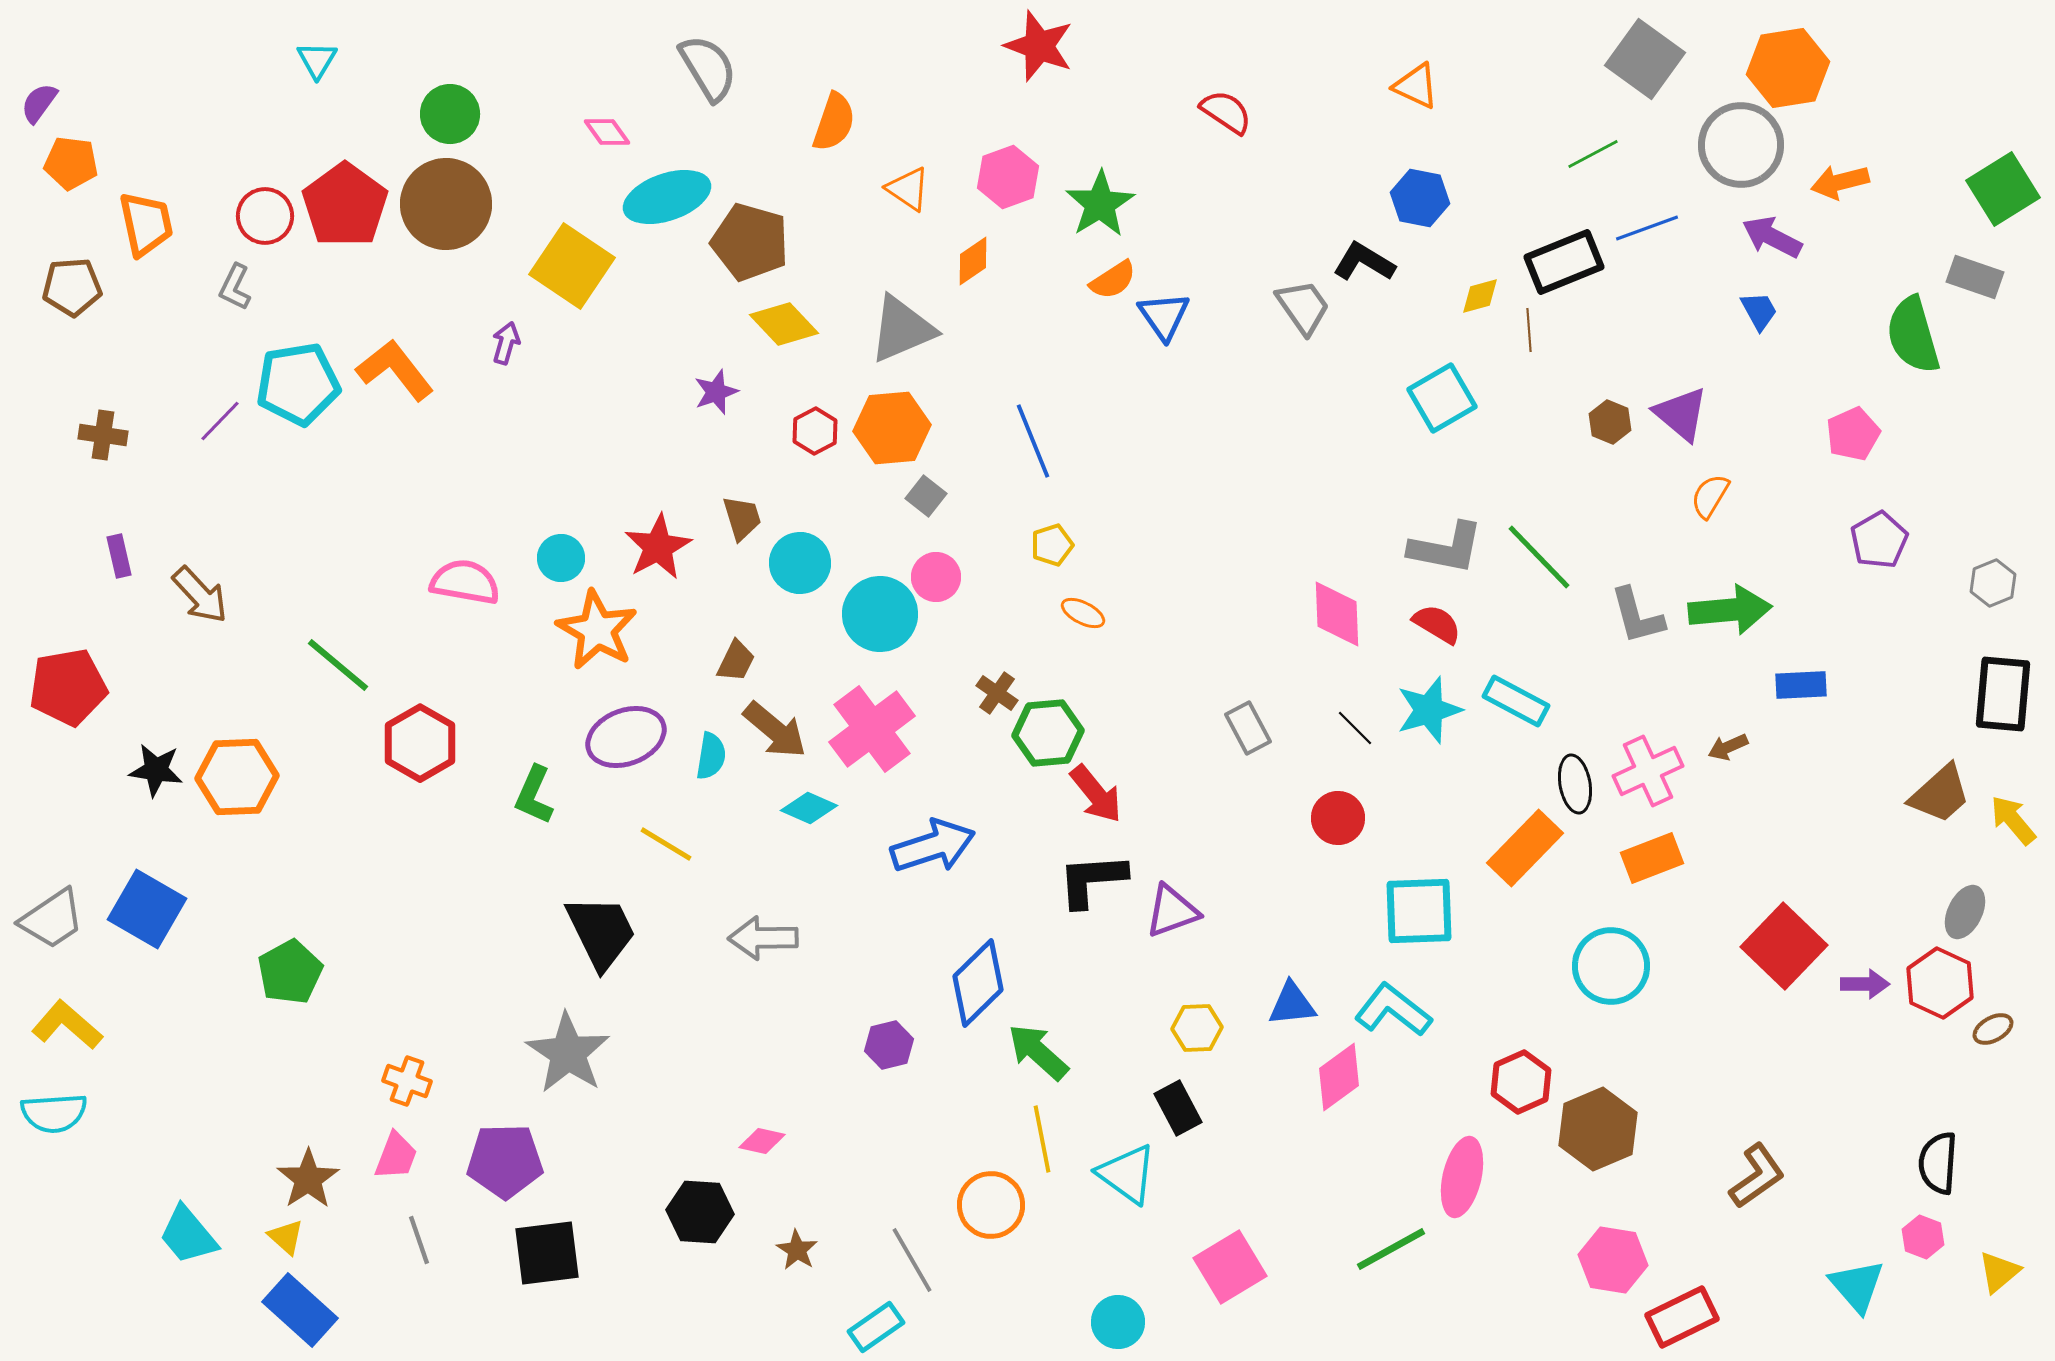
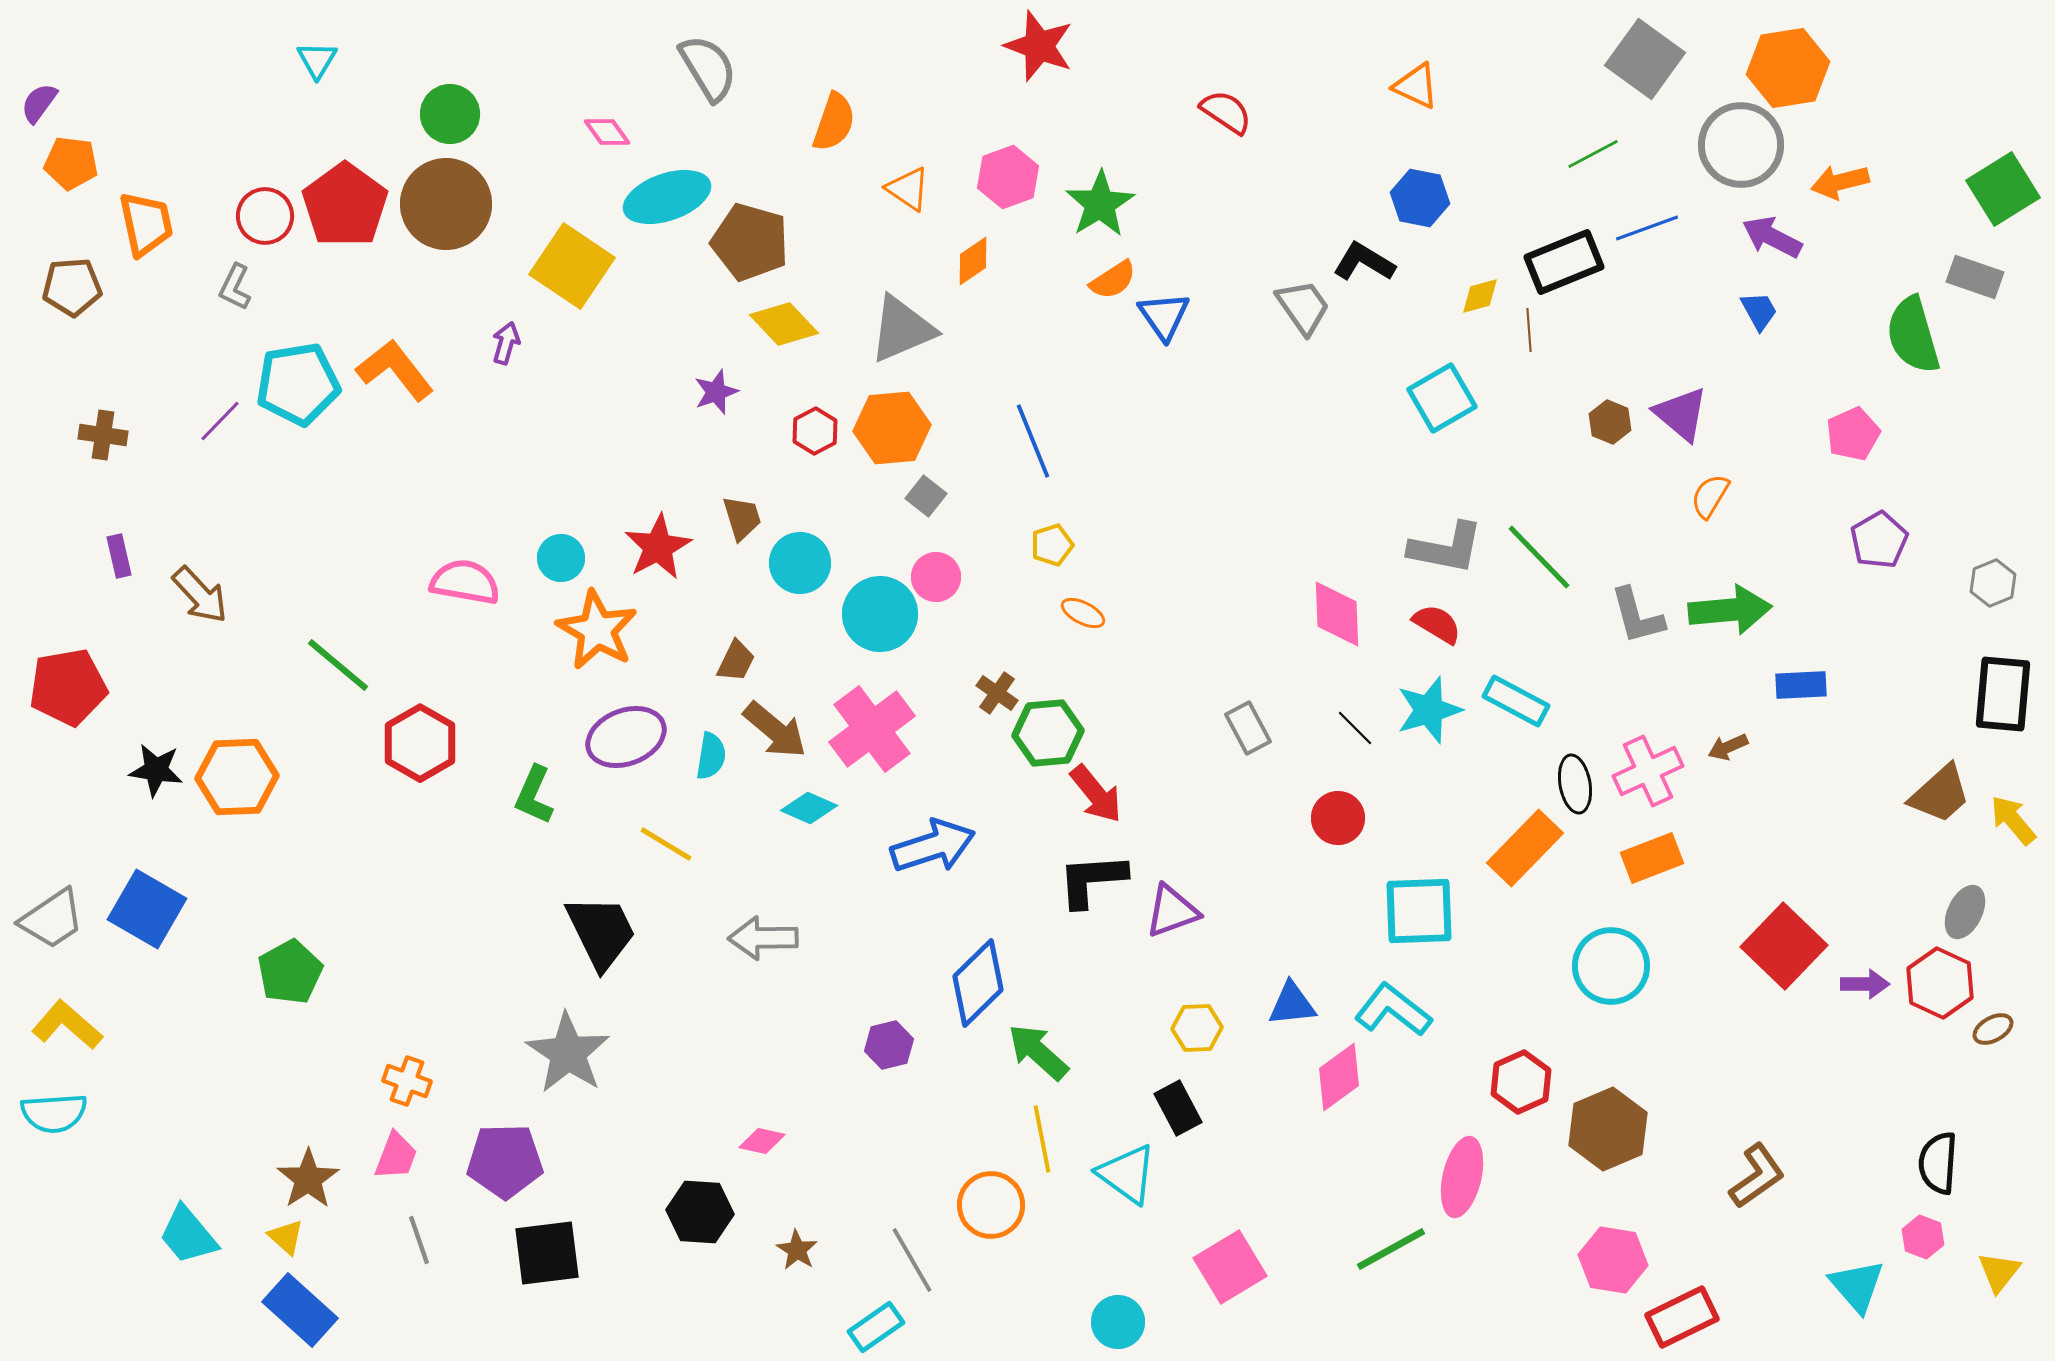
brown hexagon at (1598, 1129): moved 10 px right
yellow triangle at (1999, 1272): rotated 12 degrees counterclockwise
